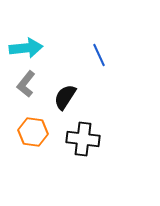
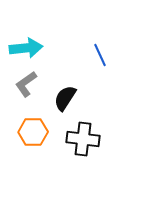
blue line: moved 1 px right
gray L-shape: rotated 16 degrees clockwise
black semicircle: moved 1 px down
orange hexagon: rotated 8 degrees counterclockwise
